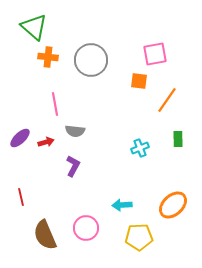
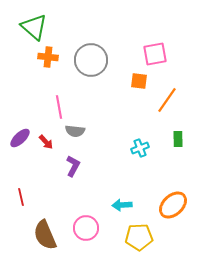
pink line: moved 4 px right, 3 px down
red arrow: rotated 63 degrees clockwise
